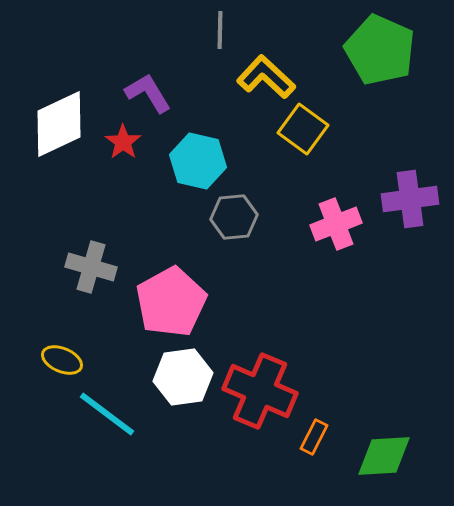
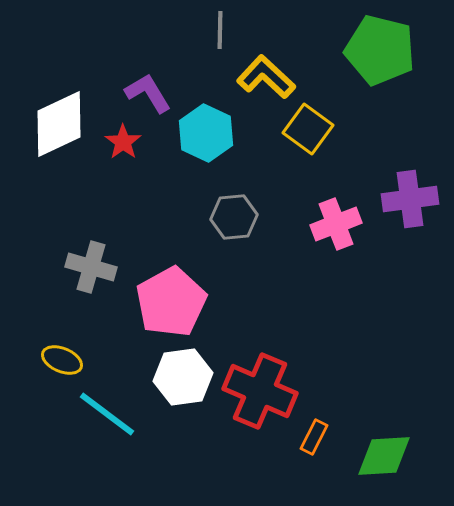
green pentagon: rotated 10 degrees counterclockwise
yellow square: moved 5 px right
cyan hexagon: moved 8 px right, 28 px up; rotated 12 degrees clockwise
